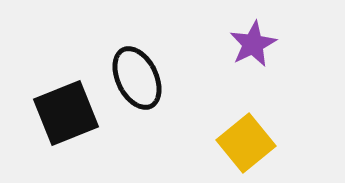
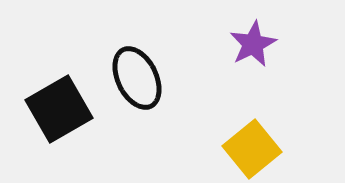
black square: moved 7 px left, 4 px up; rotated 8 degrees counterclockwise
yellow square: moved 6 px right, 6 px down
